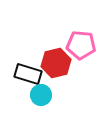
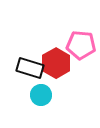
red hexagon: rotated 16 degrees counterclockwise
black rectangle: moved 2 px right, 6 px up
